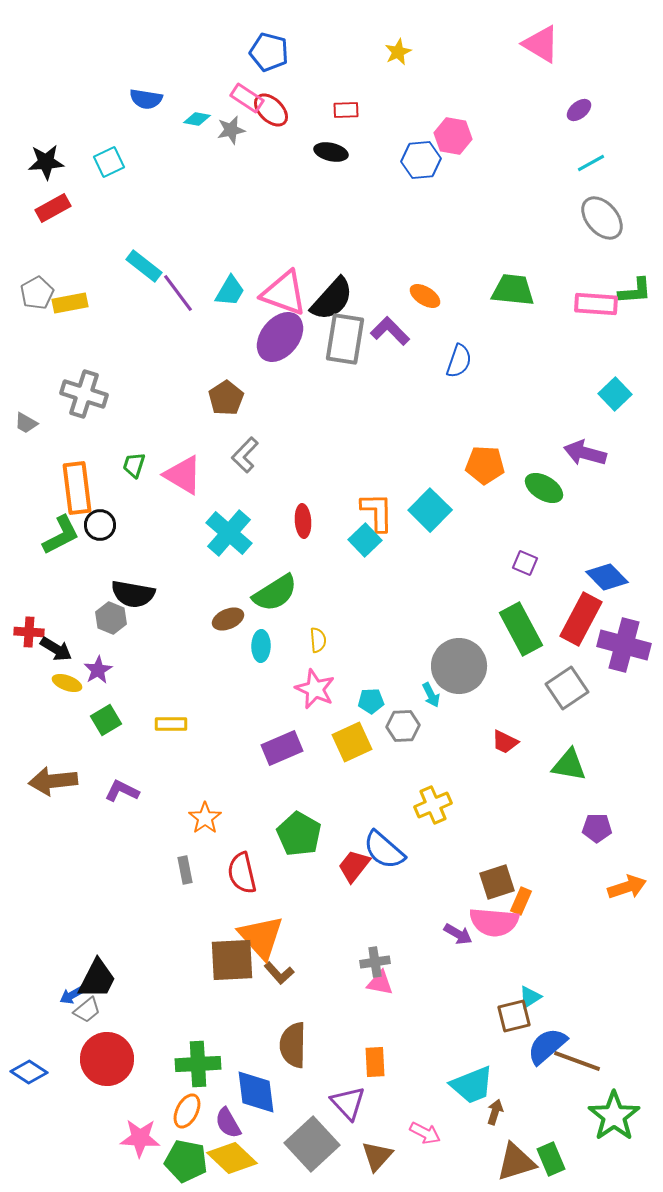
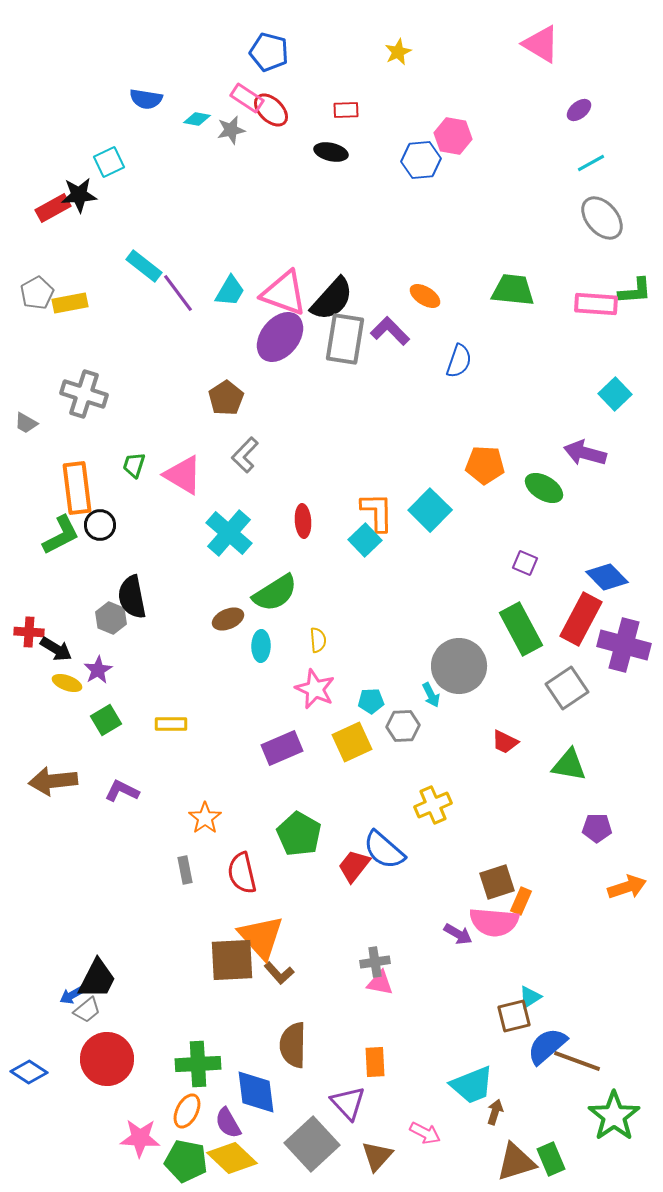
black star at (46, 162): moved 33 px right, 33 px down
black semicircle at (133, 594): moved 1 px left, 3 px down; rotated 69 degrees clockwise
